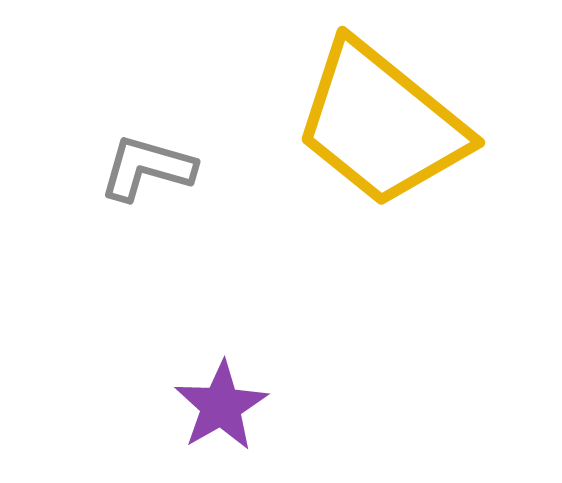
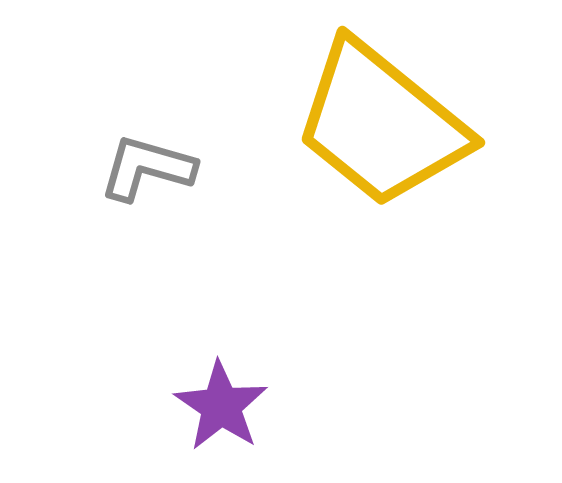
purple star: rotated 8 degrees counterclockwise
